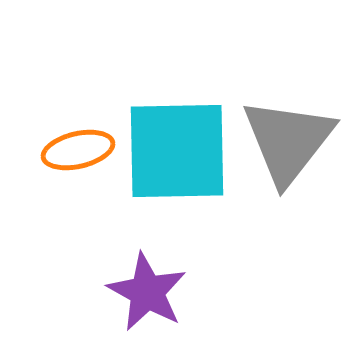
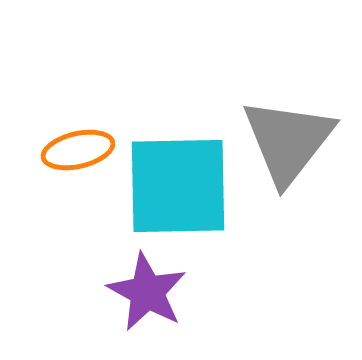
cyan square: moved 1 px right, 35 px down
